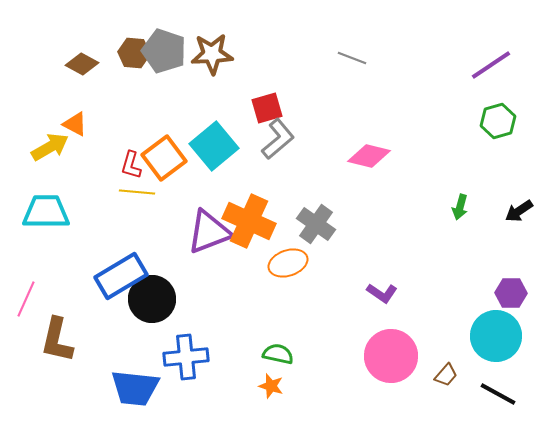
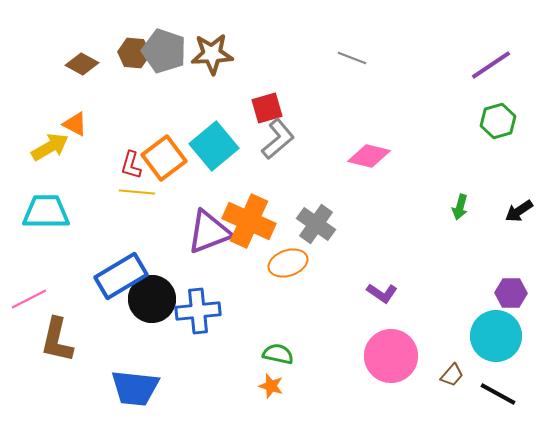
pink line: moved 3 px right; rotated 39 degrees clockwise
blue cross: moved 12 px right, 46 px up
brown trapezoid: moved 6 px right
